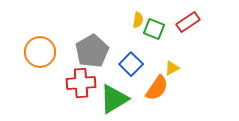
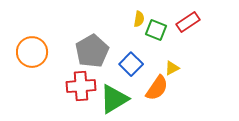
yellow semicircle: moved 1 px right, 1 px up
green square: moved 2 px right, 1 px down
orange circle: moved 8 px left
red cross: moved 3 px down
